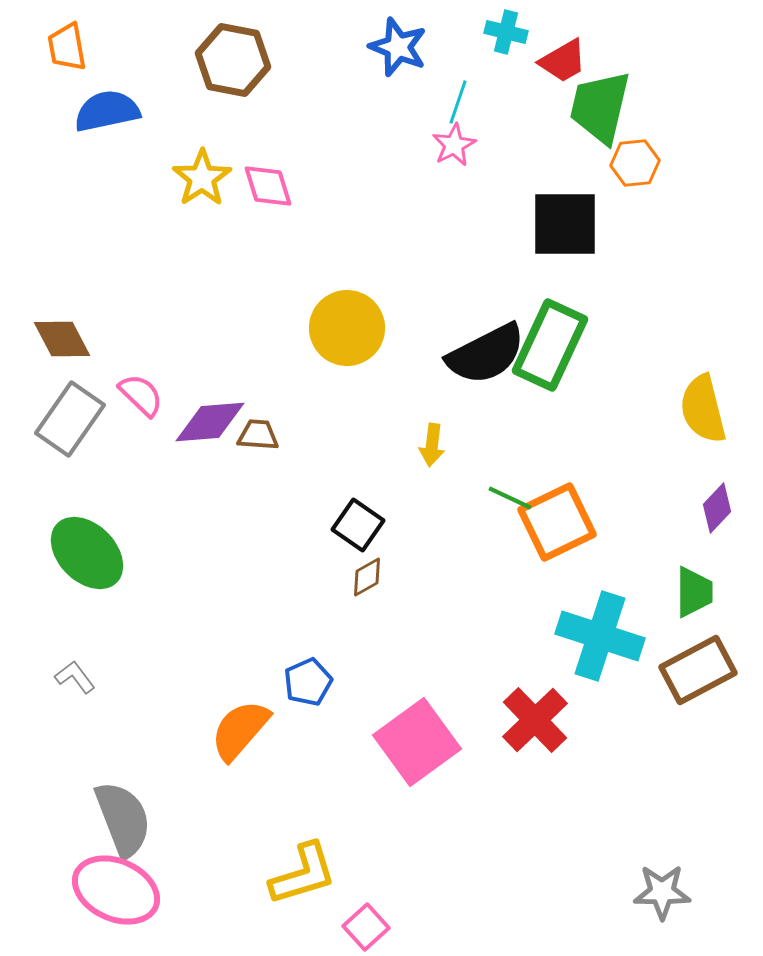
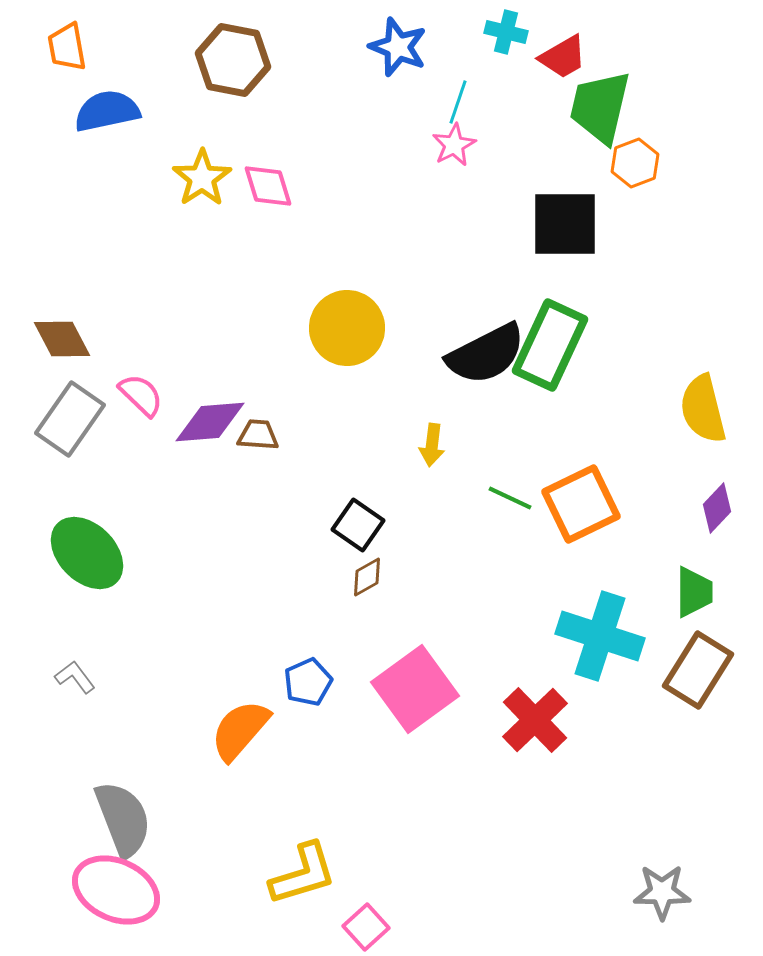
red trapezoid at (563, 61): moved 4 px up
orange hexagon at (635, 163): rotated 15 degrees counterclockwise
orange square at (557, 522): moved 24 px right, 18 px up
brown rectangle at (698, 670): rotated 30 degrees counterclockwise
pink square at (417, 742): moved 2 px left, 53 px up
